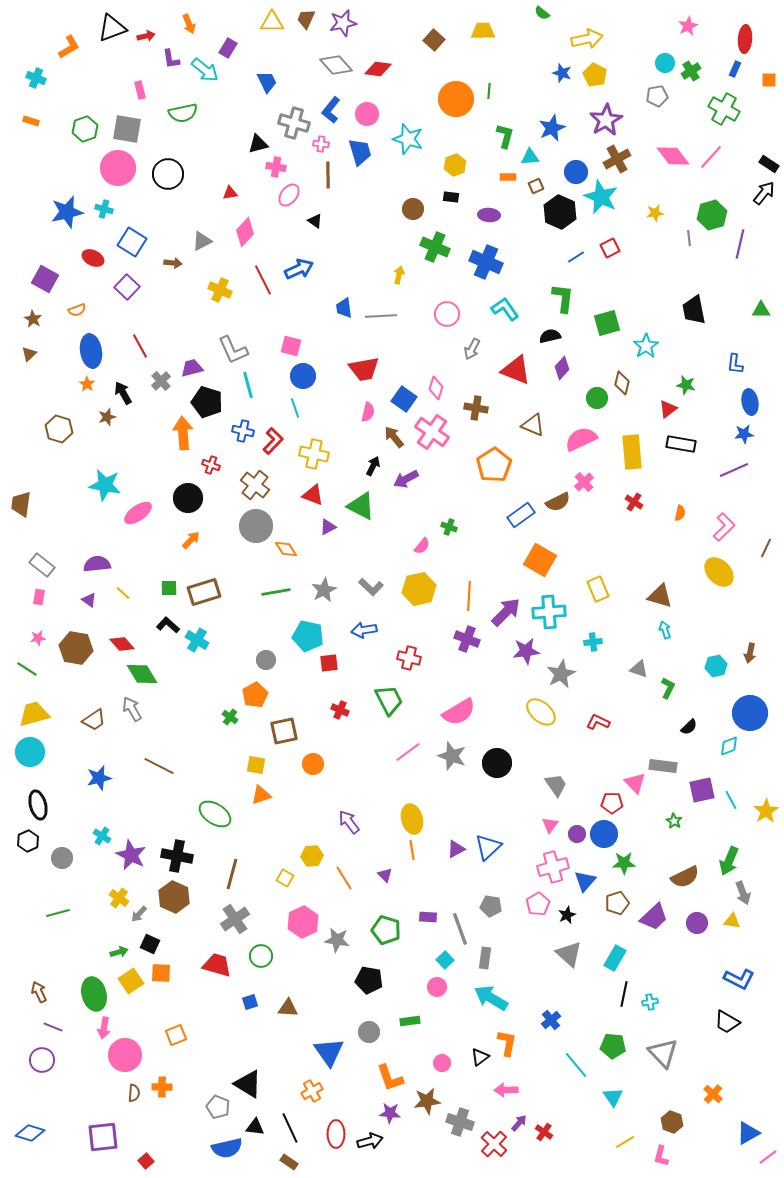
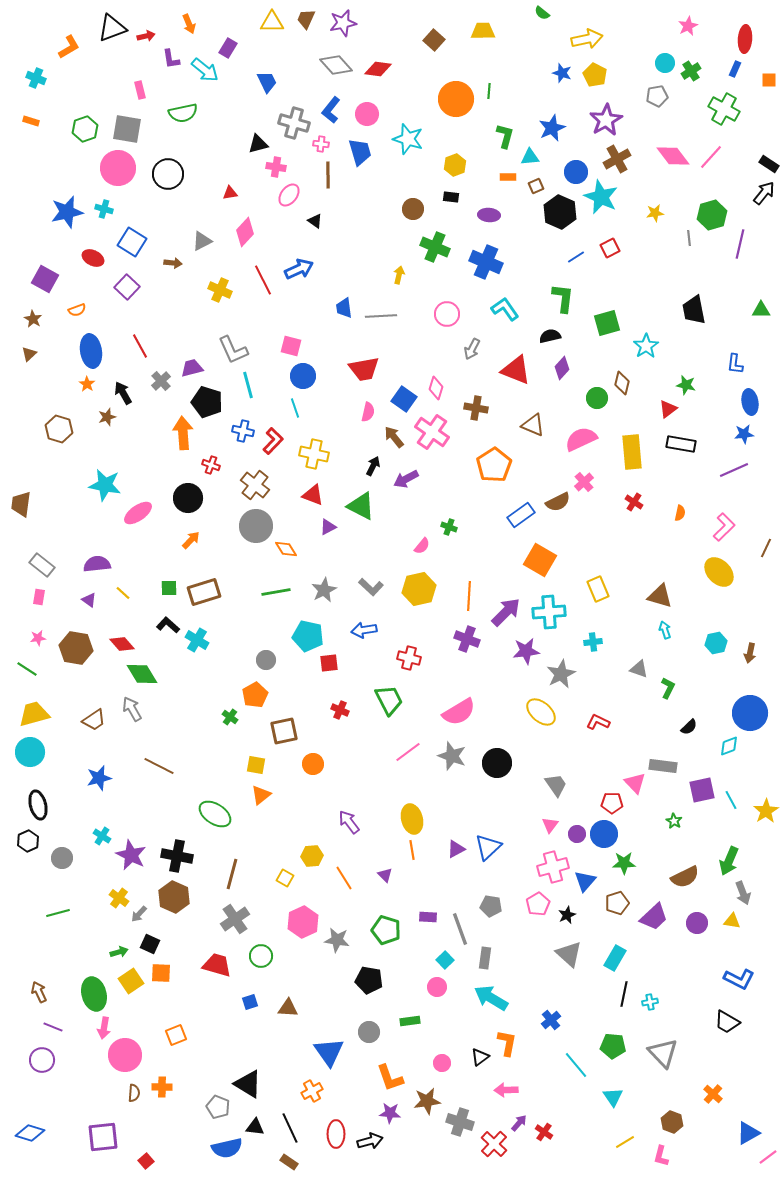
cyan hexagon at (716, 666): moved 23 px up
orange triangle at (261, 795): rotated 20 degrees counterclockwise
